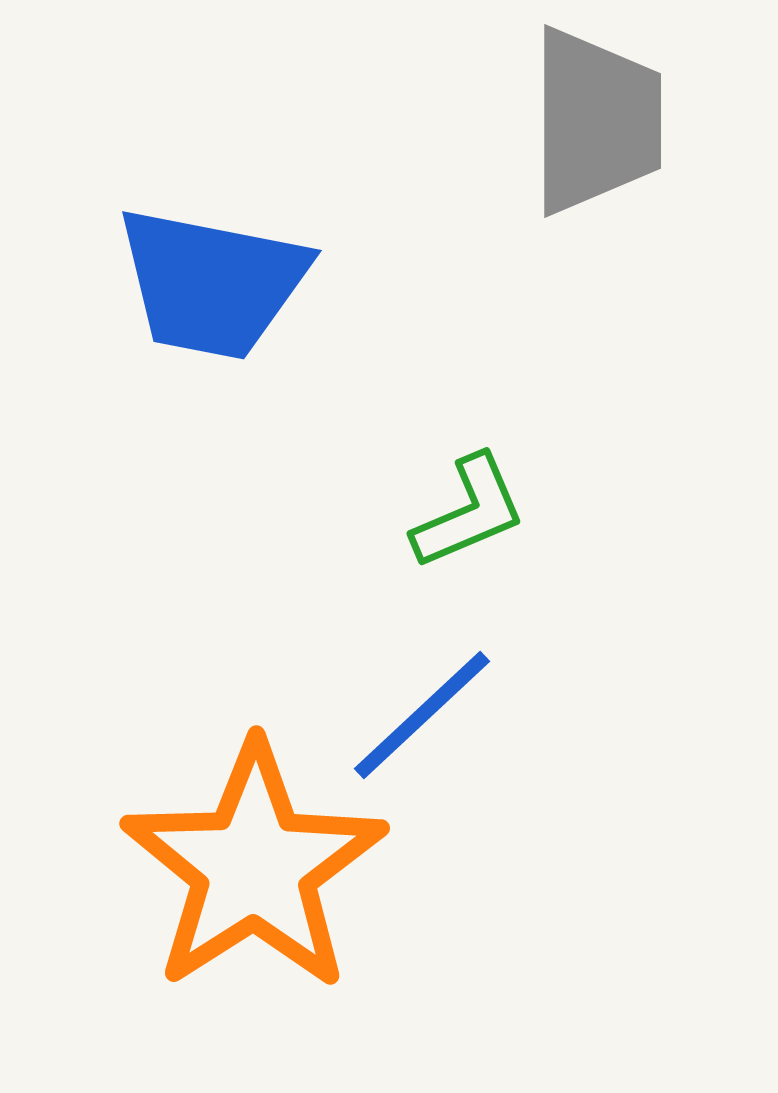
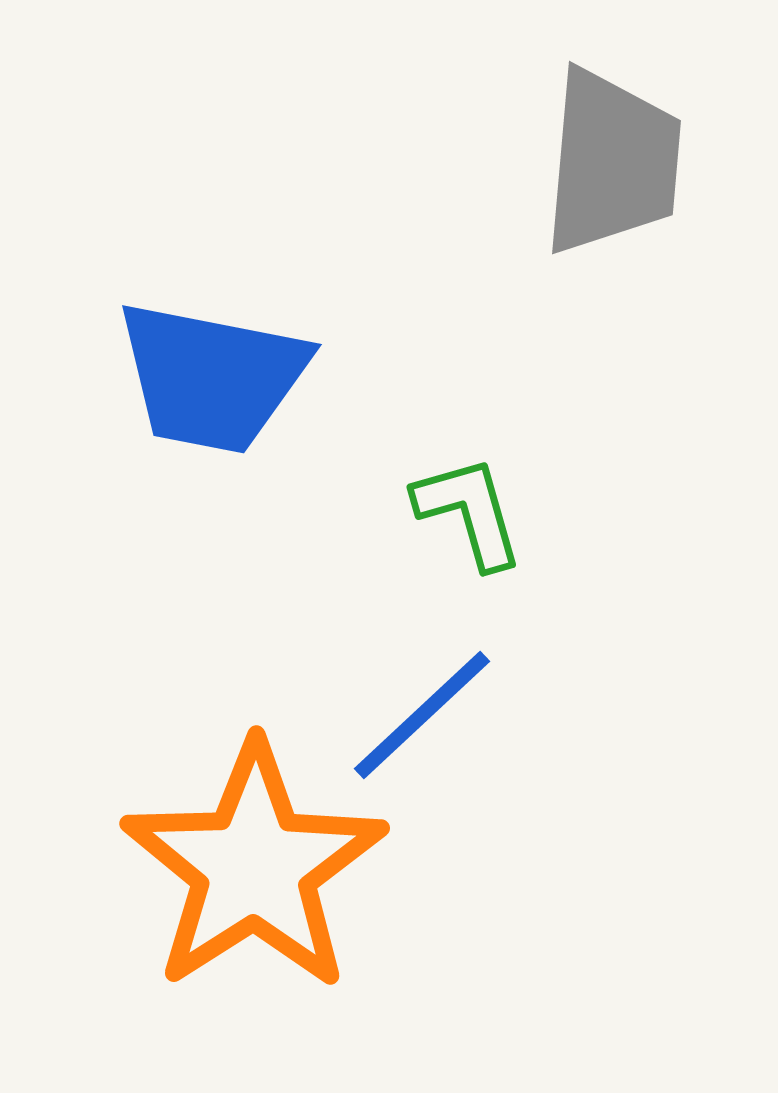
gray trapezoid: moved 16 px right, 41 px down; rotated 5 degrees clockwise
blue trapezoid: moved 94 px down
green L-shape: rotated 83 degrees counterclockwise
